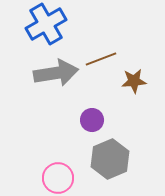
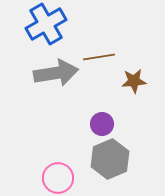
brown line: moved 2 px left, 2 px up; rotated 12 degrees clockwise
purple circle: moved 10 px right, 4 px down
